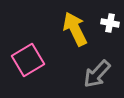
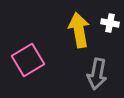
yellow arrow: moved 4 px right, 1 px down; rotated 16 degrees clockwise
gray arrow: rotated 32 degrees counterclockwise
